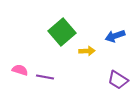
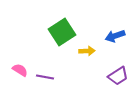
green square: rotated 8 degrees clockwise
pink semicircle: rotated 14 degrees clockwise
purple trapezoid: moved 4 px up; rotated 65 degrees counterclockwise
